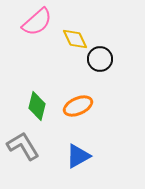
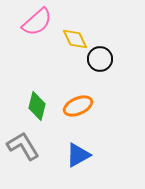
blue triangle: moved 1 px up
